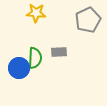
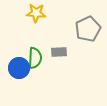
gray pentagon: moved 9 px down
